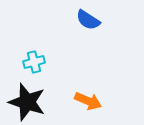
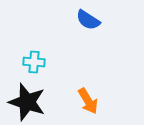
cyan cross: rotated 20 degrees clockwise
orange arrow: rotated 36 degrees clockwise
